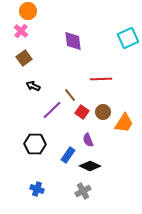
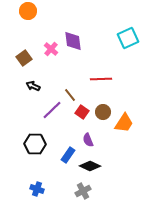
pink cross: moved 30 px right, 18 px down
